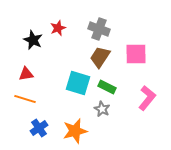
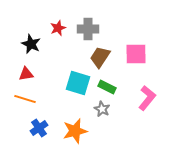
gray cross: moved 11 px left; rotated 20 degrees counterclockwise
black star: moved 2 px left, 4 px down
